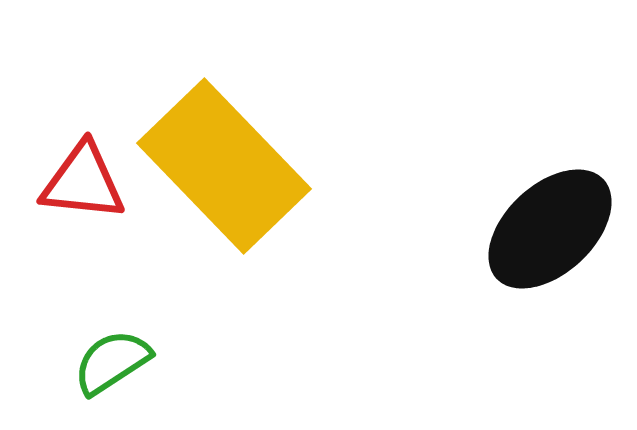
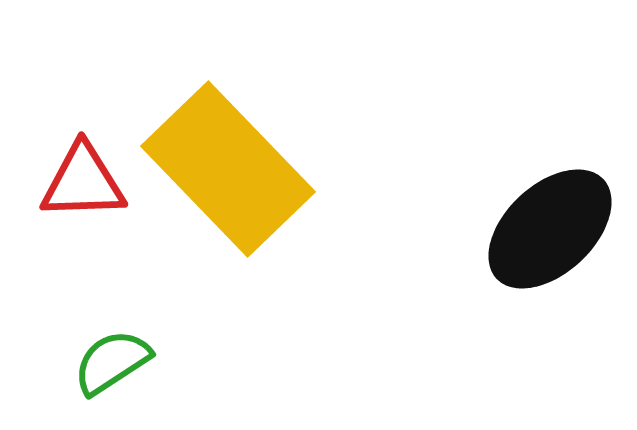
yellow rectangle: moved 4 px right, 3 px down
red triangle: rotated 8 degrees counterclockwise
